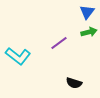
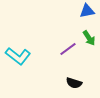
blue triangle: moved 1 px up; rotated 42 degrees clockwise
green arrow: moved 6 px down; rotated 70 degrees clockwise
purple line: moved 9 px right, 6 px down
